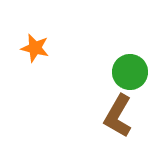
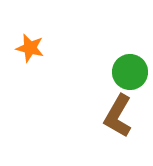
orange star: moved 5 px left
